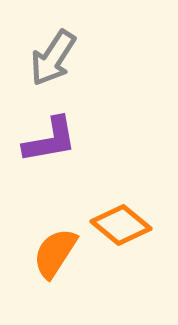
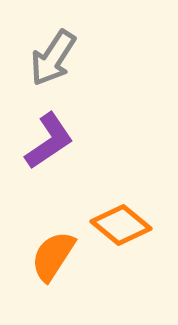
purple L-shape: moved 1 px left, 1 px down; rotated 24 degrees counterclockwise
orange semicircle: moved 2 px left, 3 px down
